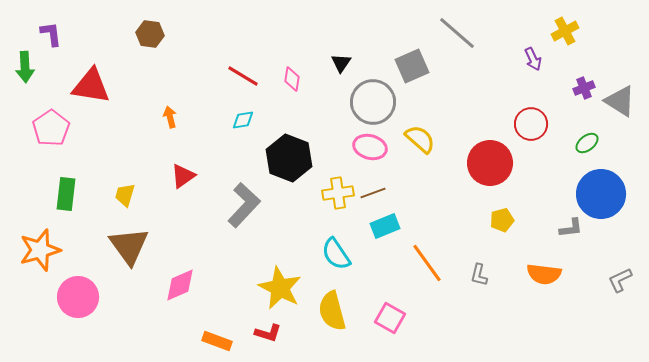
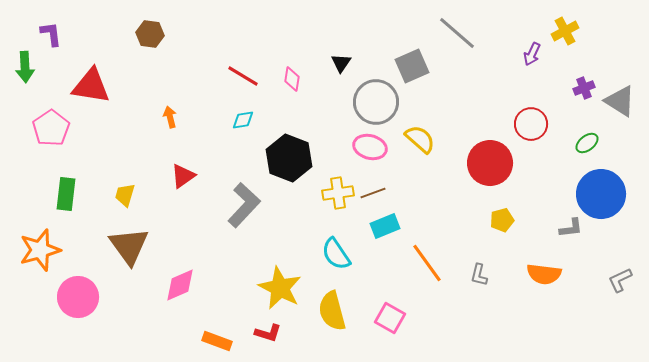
purple arrow at (533, 59): moved 1 px left, 5 px up; rotated 50 degrees clockwise
gray circle at (373, 102): moved 3 px right
